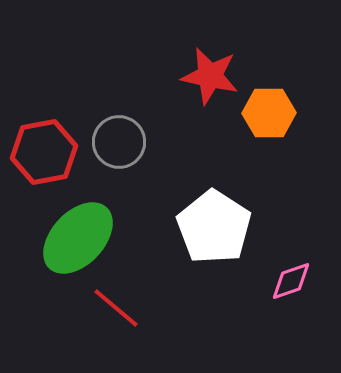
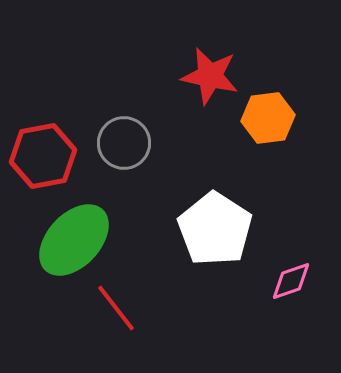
orange hexagon: moved 1 px left, 5 px down; rotated 6 degrees counterclockwise
gray circle: moved 5 px right, 1 px down
red hexagon: moved 1 px left, 4 px down
white pentagon: moved 1 px right, 2 px down
green ellipse: moved 4 px left, 2 px down
red line: rotated 12 degrees clockwise
